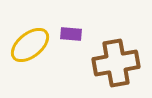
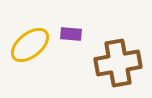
brown cross: moved 2 px right
